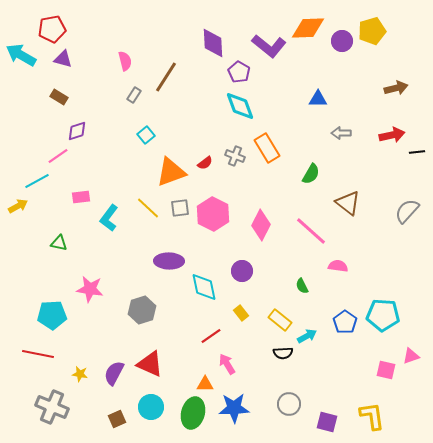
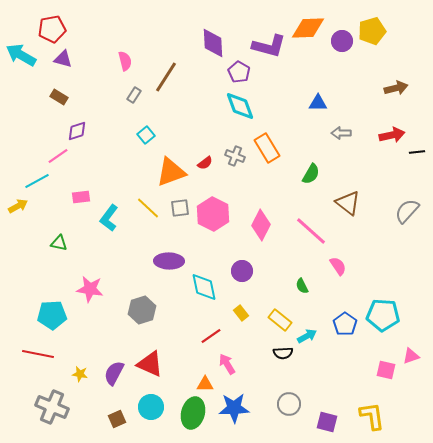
purple L-shape at (269, 46): rotated 24 degrees counterclockwise
blue triangle at (318, 99): moved 4 px down
pink semicircle at (338, 266): rotated 48 degrees clockwise
blue pentagon at (345, 322): moved 2 px down
